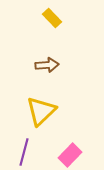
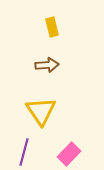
yellow rectangle: moved 9 px down; rotated 30 degrees clockwise
yellow triangle: rotated 20 degrees counterclockwise
pink rectangle: moved 1 px left, 1 px up
